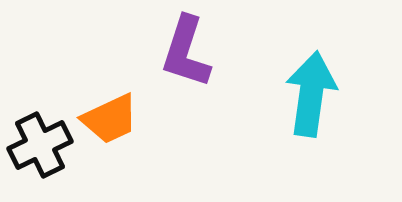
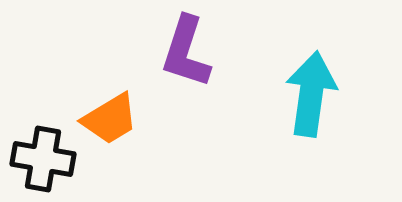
orange trapezoid: rotated 6 degrees counterclockwise
black cross: moved 3 px right, 14 px down; rotated 36 degrees clockwise
